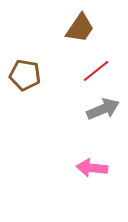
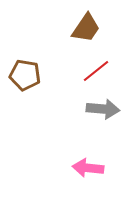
brown trapezoid: moved 6 px right
gray arrow: rotated 28 degrees clockwise
pink arrow: moved 4 px left
